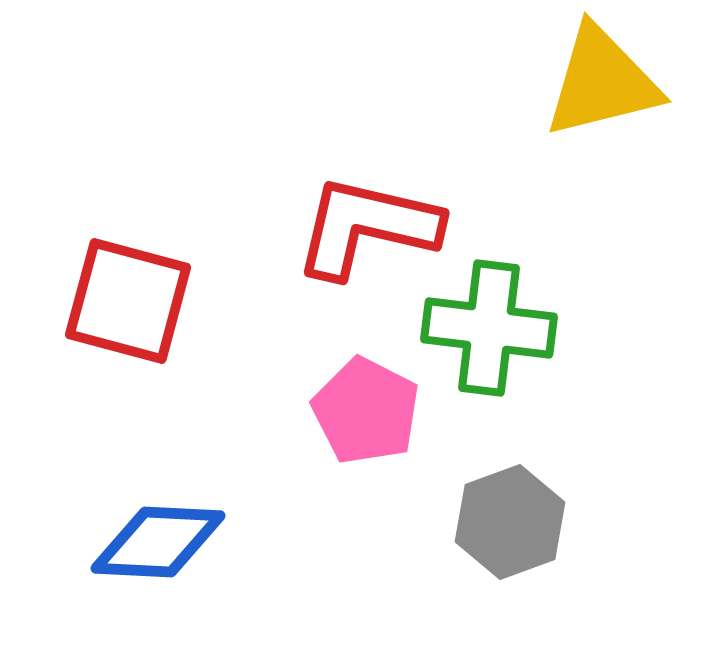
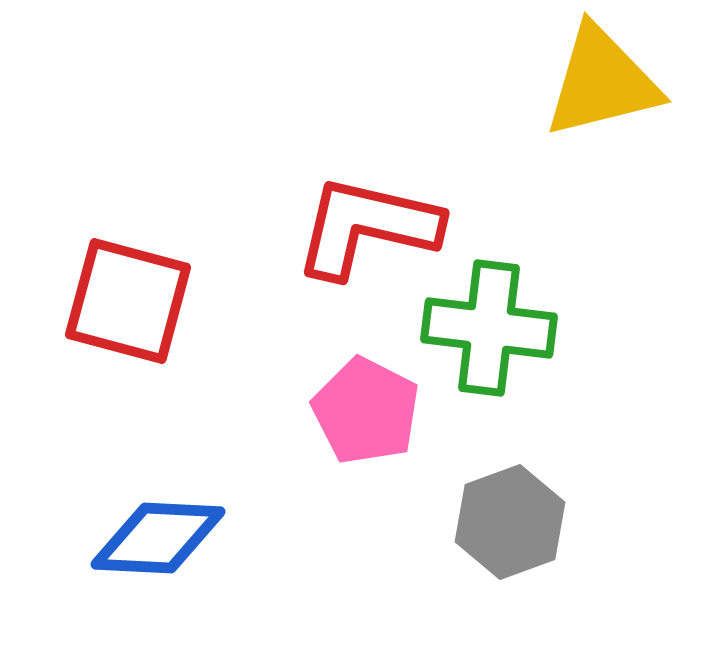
blue diamond: moved 4 px up
